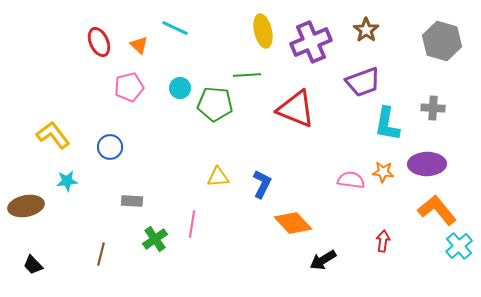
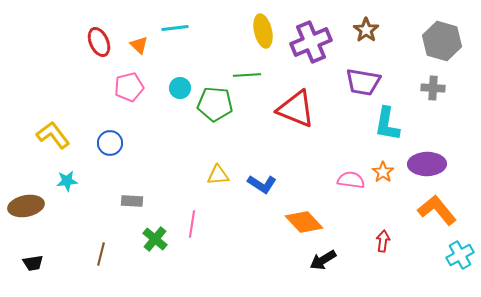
cyan line: rotated 32 degrees counterclockwise
purple trapezoid: rotated 30 degrees clockwise
gray cross: moved 20 px up
blue circle: moved 4 px up
orange star: rotated 30 degrees clockwise
yellow triangle: moved 2 px up
blue L-shape: rotated 96 degrees clockwise
orange diamond: moved 11 px right, 1 px up
green cross: rotated 15 degrees counterclockwise
cyan cross: moved 1 px right, 9 px down; rotated 12 degrees clockwise
black trapezoid: moved 2 px up; rotated 55 degrees counterclockwise
